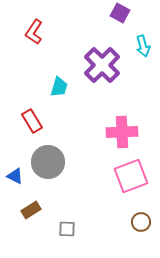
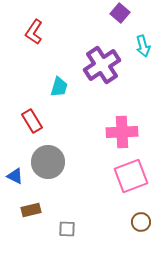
purple square: rotated 12 degrees clockwise
purple cross: rotated 12 degrees clockwise
brown rectangle: rotated 18 degrees clockwise
